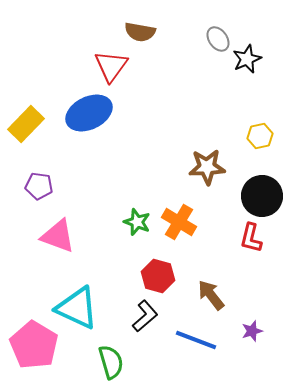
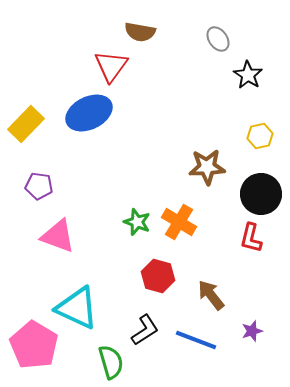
black star: moved 1 px right, 16 px down; rotated 16 degrees counterclockwise
black circle: moved 1 px left, 2 px up
black L-shape: moved 14 px down; rotated 8 degrees clockwise
